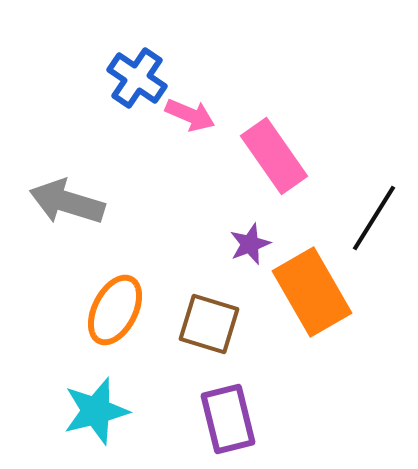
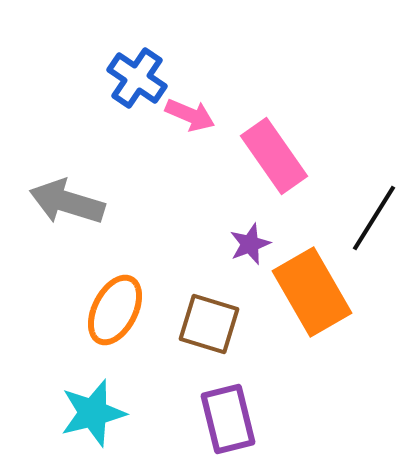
cyan star: moved 3 px left, 2 px down
